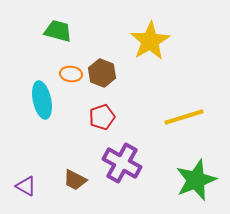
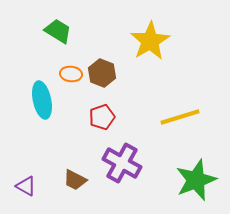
green trapezoid: rotated 16 degrees clockwise
yellow line: moved 4 px left
